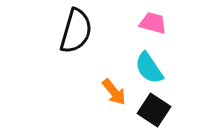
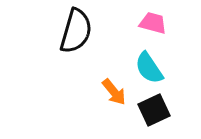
black square: rotated 32 degrees clockwise
